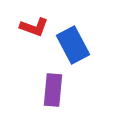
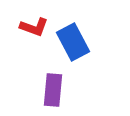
blue rectangle: moved 3 px up
